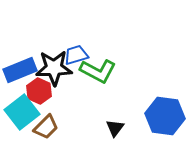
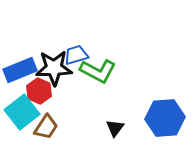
blue hexagon: moved 2 px down; rotated 12 degrees counterclockwise
brown trapezoid: rotated 12 degrees counterclockwise
